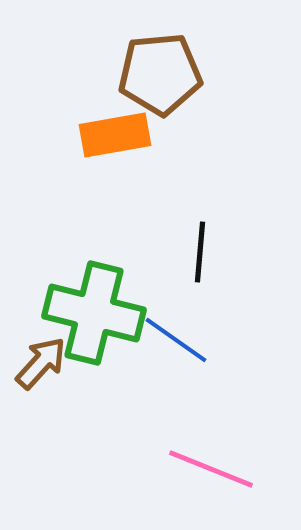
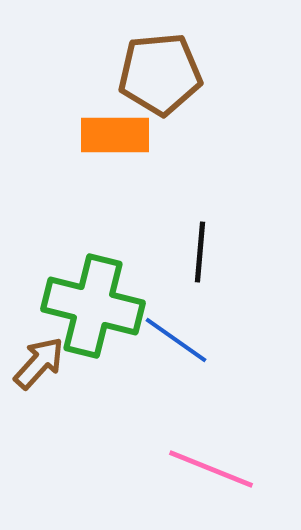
orange rectangle: rotated 10 degrees clockwise
green cross: moved 1 px left, 7 px up
brown arrow: moved 2 px left
